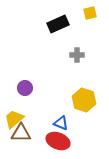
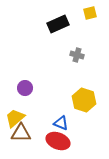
gray cross: rotated 16 degrees clockwise
yellow trapezoid: moved 1 px right, 1 px up
